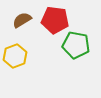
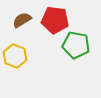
yellow hexagon: rotated 20 degrees counterclockwise
